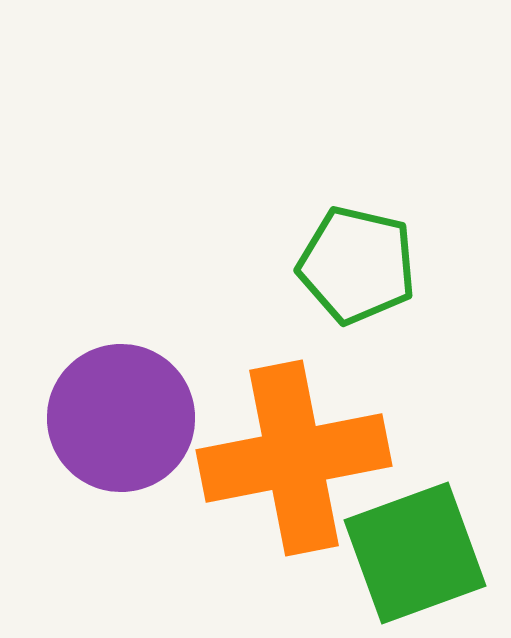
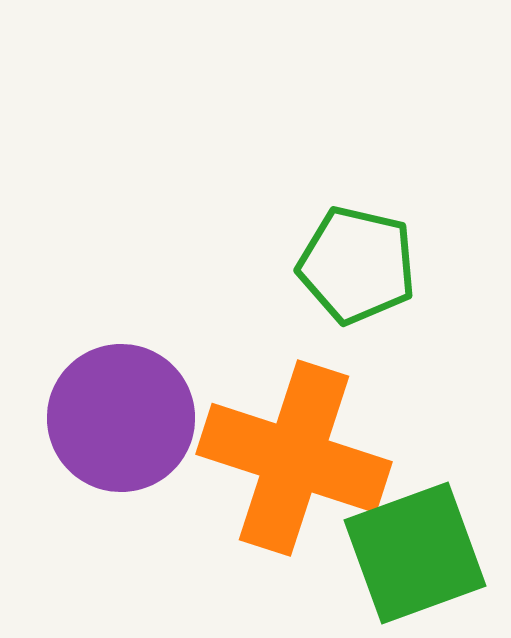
orange cross: rotated 29 degrees clockwise
